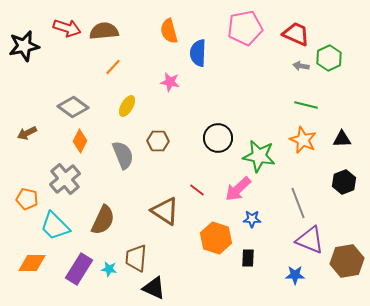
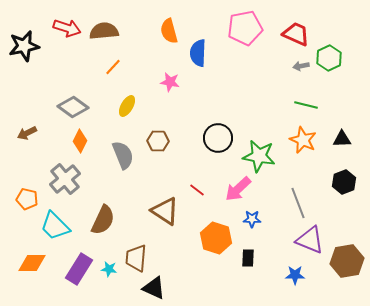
gray arrow at (301, 66): rotated 21 degrees counterclockwise
